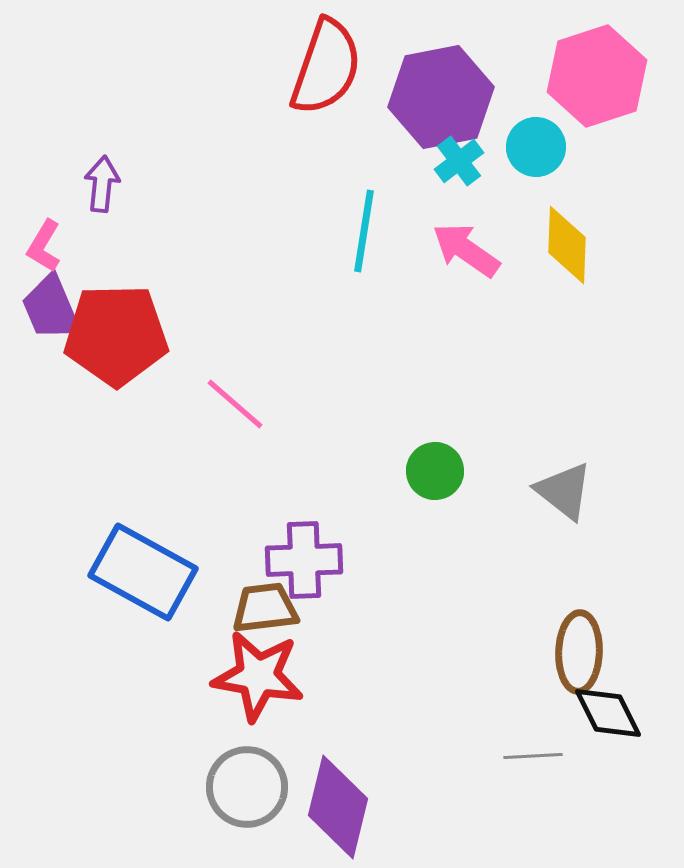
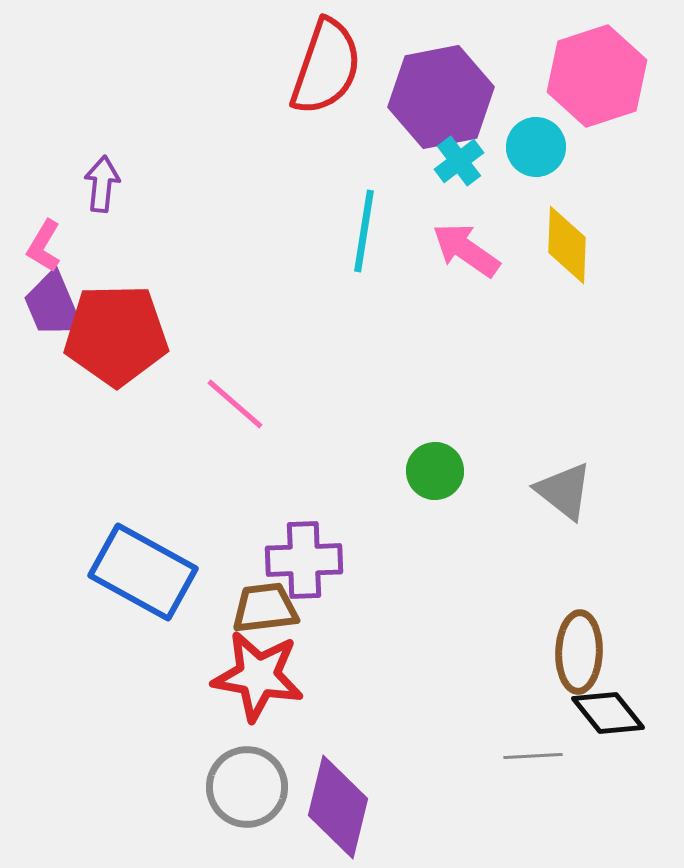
purple trapezoid: moved 2 px right, 3 px up
black diamond: rotated 12 degrees counterclockwise
